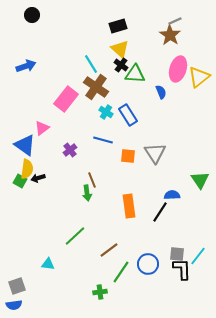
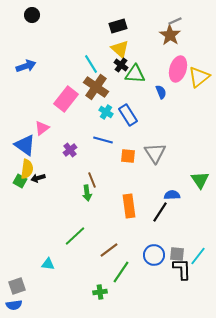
blue circle at (148, 264): moved 6 px right, 9 px up
